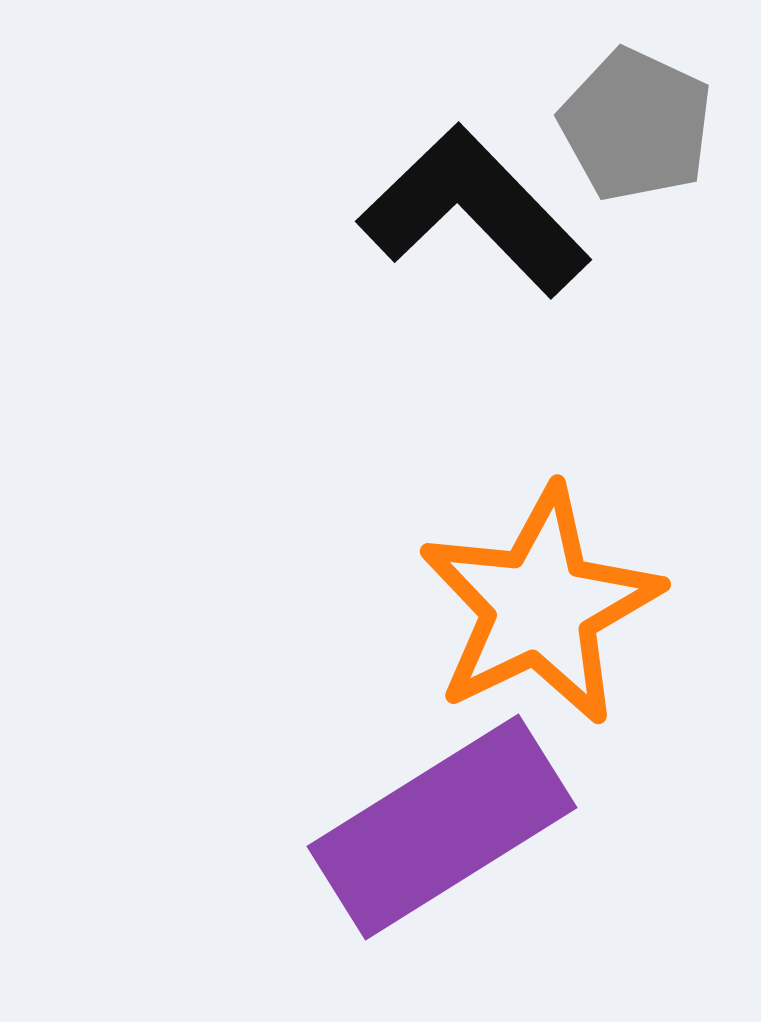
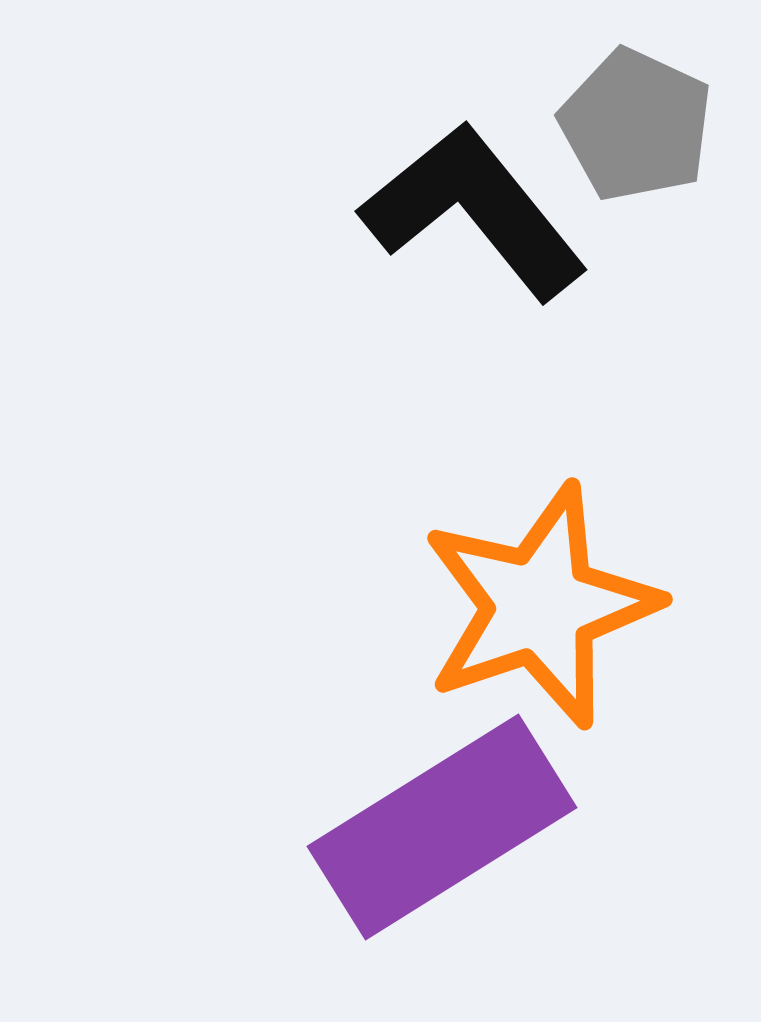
black L-shape: rotated 5 degrees clockwise
orange star: rotated 7 degrees clockwise
